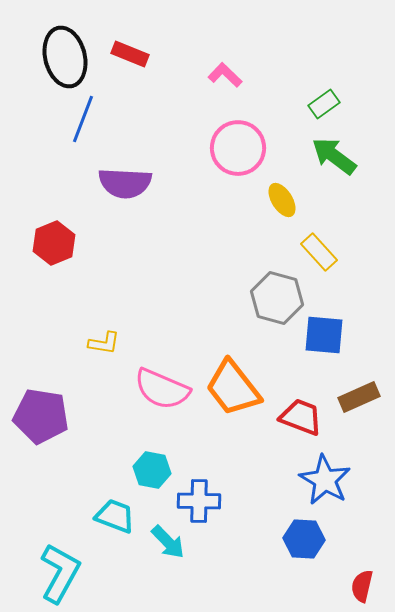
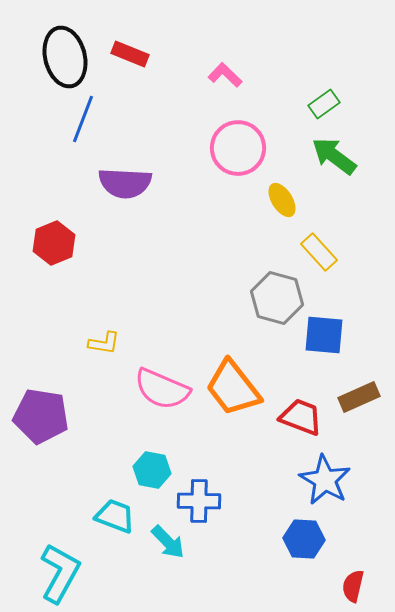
red semicircle: moved 9 px left
